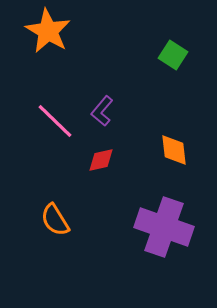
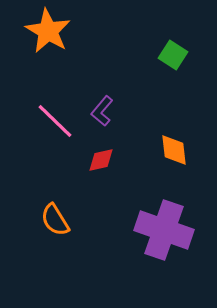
purple cross: moved 3 px down
